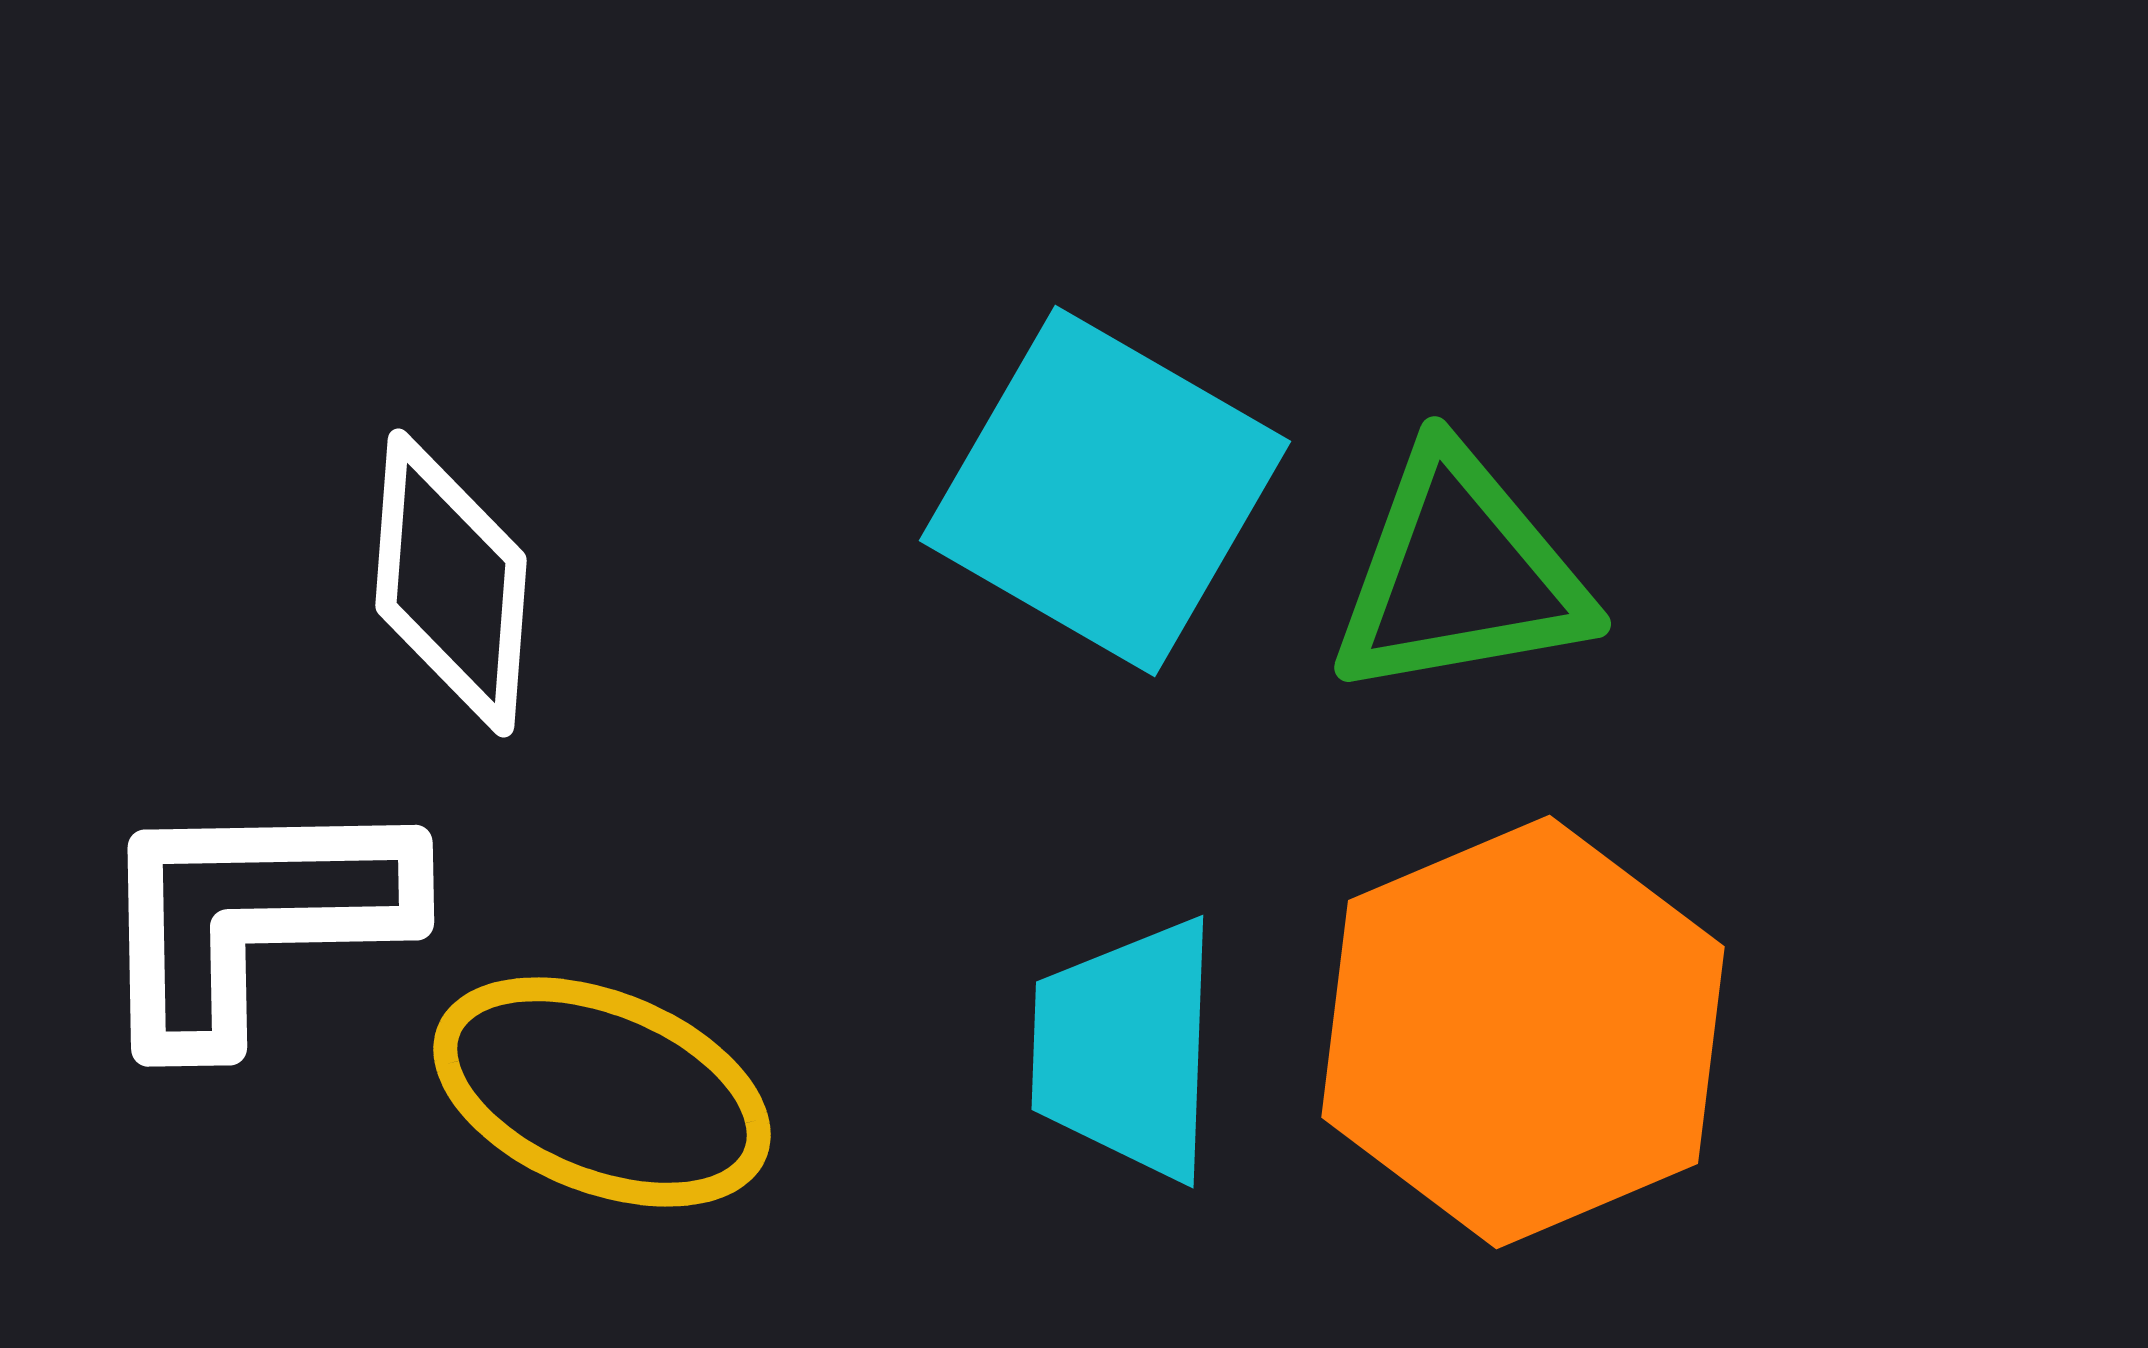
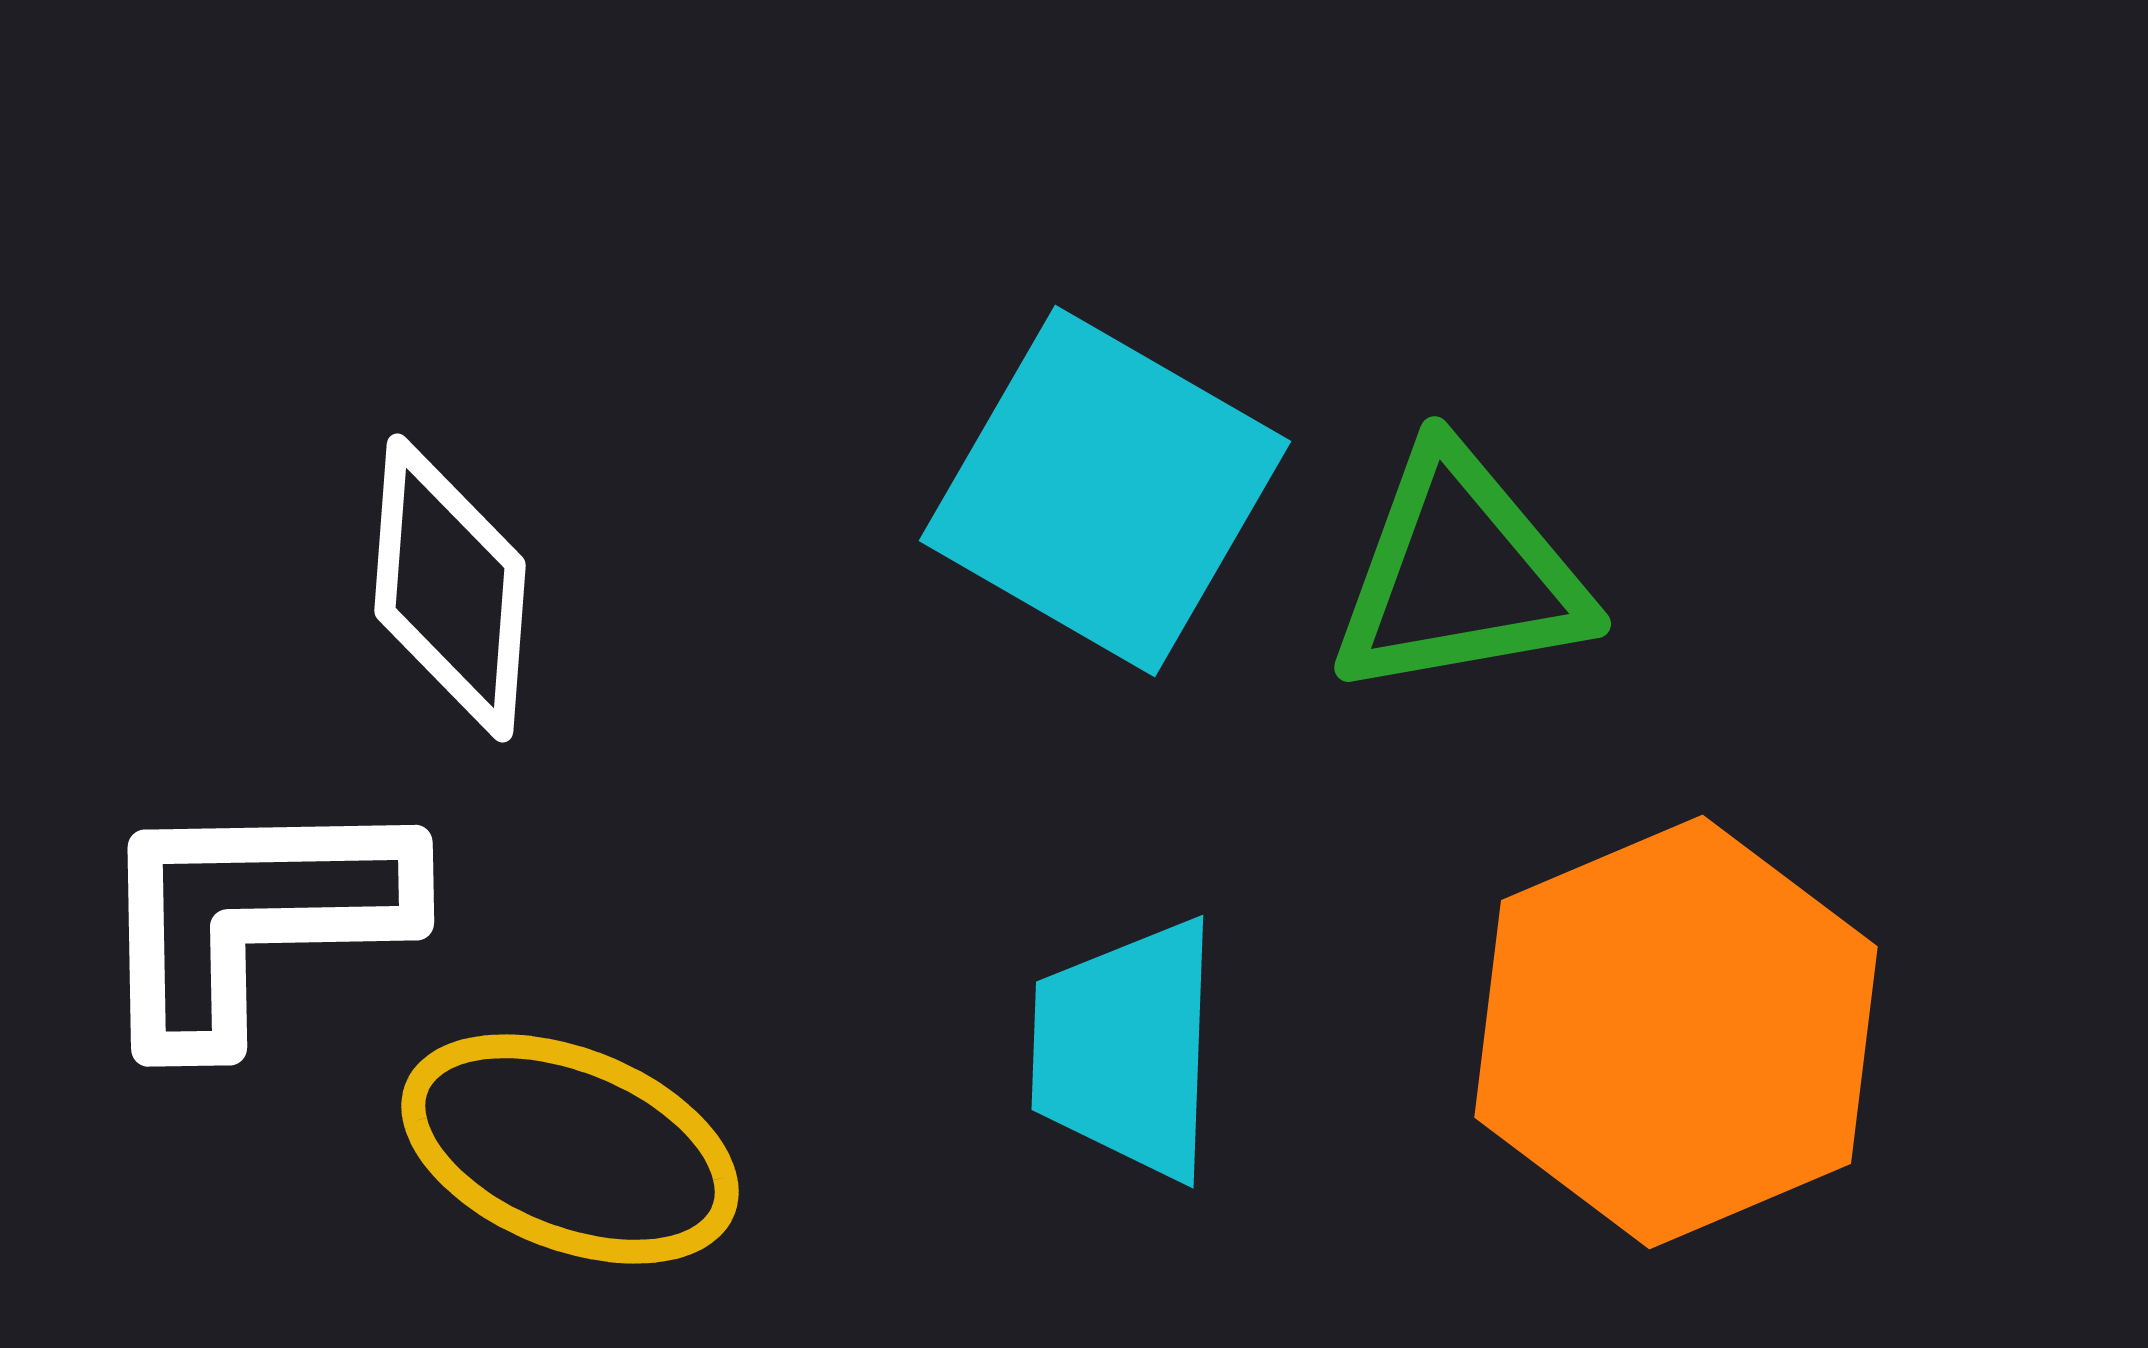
white diamond: moved 1 px left, 5 px down
orange hexagon: moved 153 px right
yellow ellipse: moved 32 px left, 57 px down
